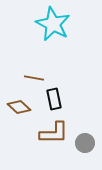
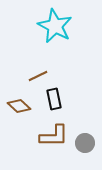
cyan star: moved 2 px right, 2 px down
brown line: moved 4 px right, 2 px up; rotated 36 degrees counterclockwise
brown diamond: moved 1 px up
brown L-shape: moved 3 px down
